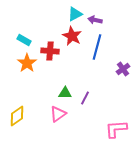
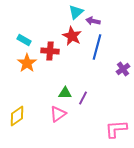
cyan triangle: moved 1 px right, 2 px up; rotated 14 degrees counterclockwise
purple arrow: moved 2 px left, 1 px down
purple line: moved 2 px left
